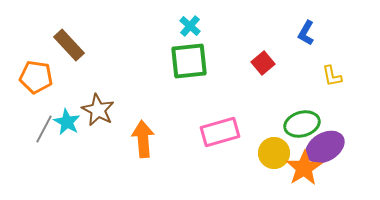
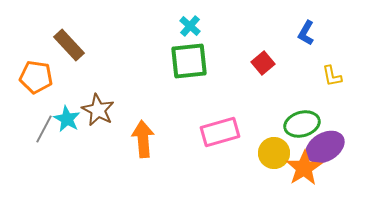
cyan star: moved 3 px up
